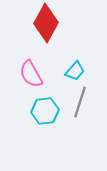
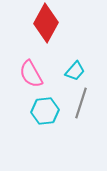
gray line: moved 1 px right, 1 px down
